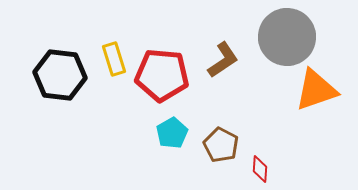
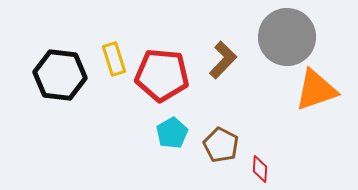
brown L-shape: rotated 12 degrees counterclockwise
